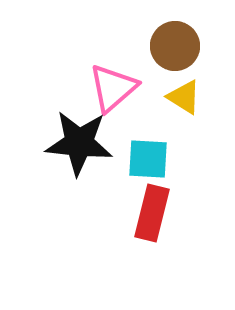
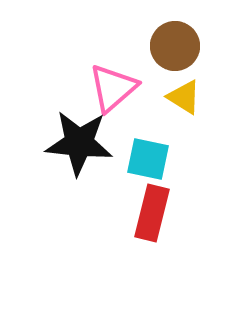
cyan square: rotated 9 degrees clockwise
